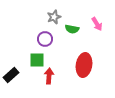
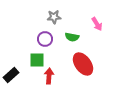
gray star: rotated 16 degrees clockwise
green semicircle: moved 8 px down
red ellipse: moved 1 px left, 1 px up; rotated 45 degrees counterclockwise
